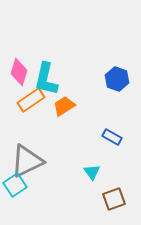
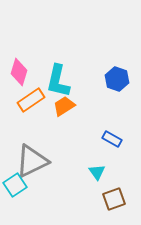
cyan L-shape: moved 12 px right, 2 px down
blue rectangle: moved 2 px down
gray triangle: moved 5 px right
cyan triangle: moved 5 px right
